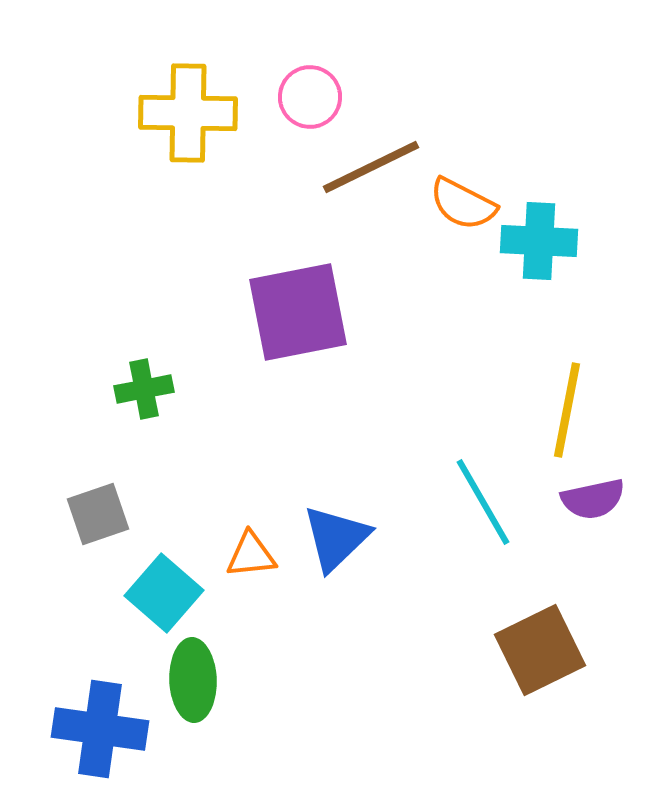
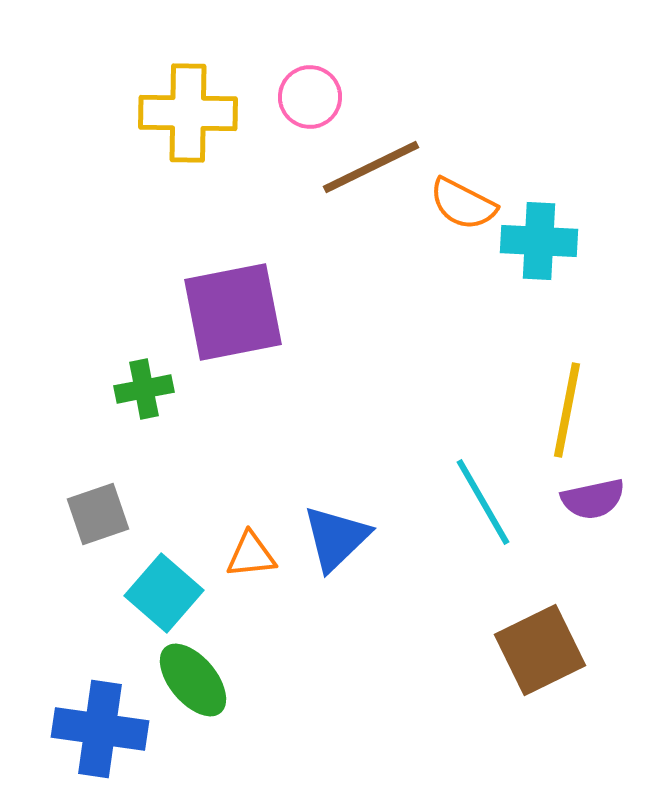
purple square: moved 65 px left
green ellipse: rotated 38 degrees counterclockwise
